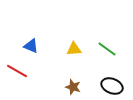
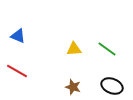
blue triangle: moved 13 px left, 10 px up
